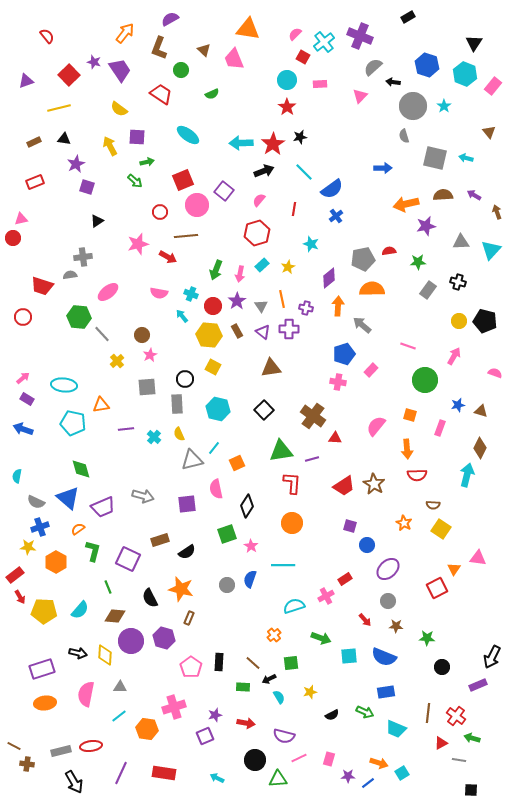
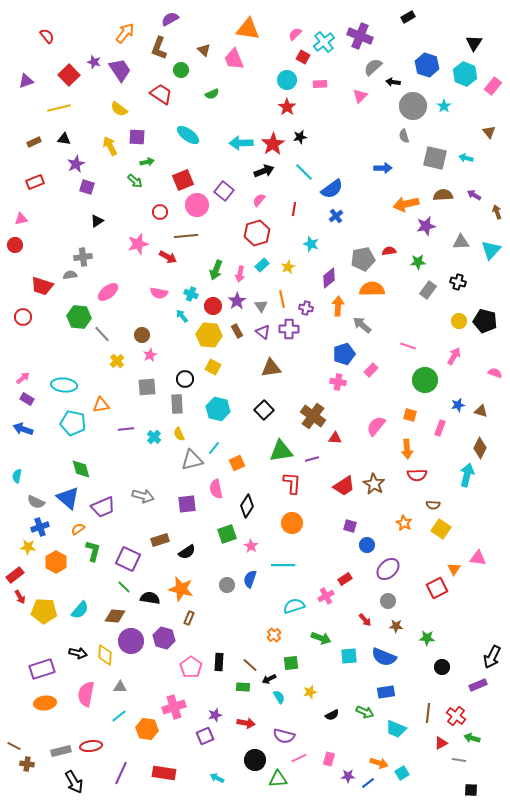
red circle at (13, 238): moved 2 px right, 7 px down
green line at (108, 587): moved 16 px right; rotated 24 degrees counterclockwise
black semicircle at (150, 598): rotated 126 degrees clockwise
brown line at (253, 663): moved 3 px left, 2 px down
